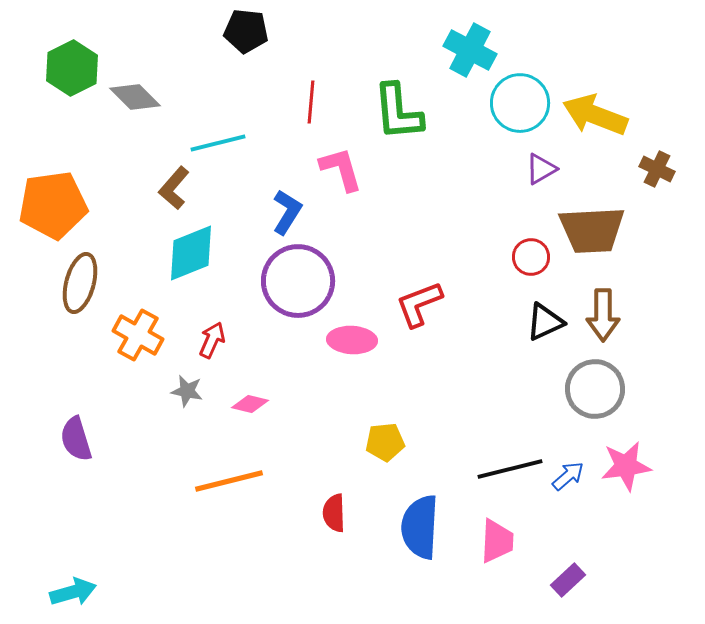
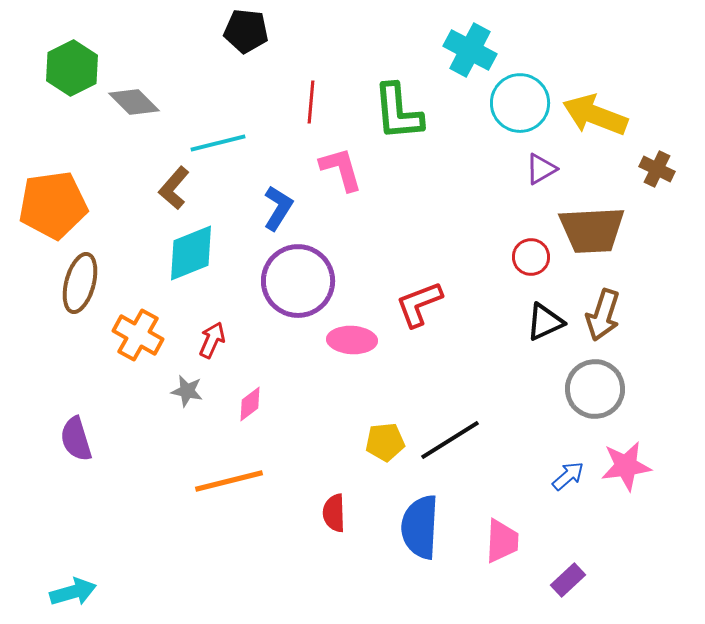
gray diamond: moved 1 px left, 5 px down
blue L-shape: moved 9 px left, 4 px up
brown arrow: rotated 18 degrees clockwise
pink diamond: rotated 51 degrees counterclockwise
black line: moved 60 px left, 29 px up; rotated 18 degrees counterclockwise
pink trapezoid: moved 5 px right
